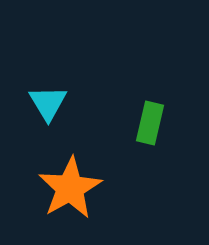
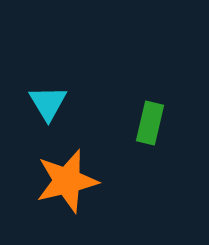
orange star: moved 3 px left, 7 px up; rotated 16 degrees clockwise
